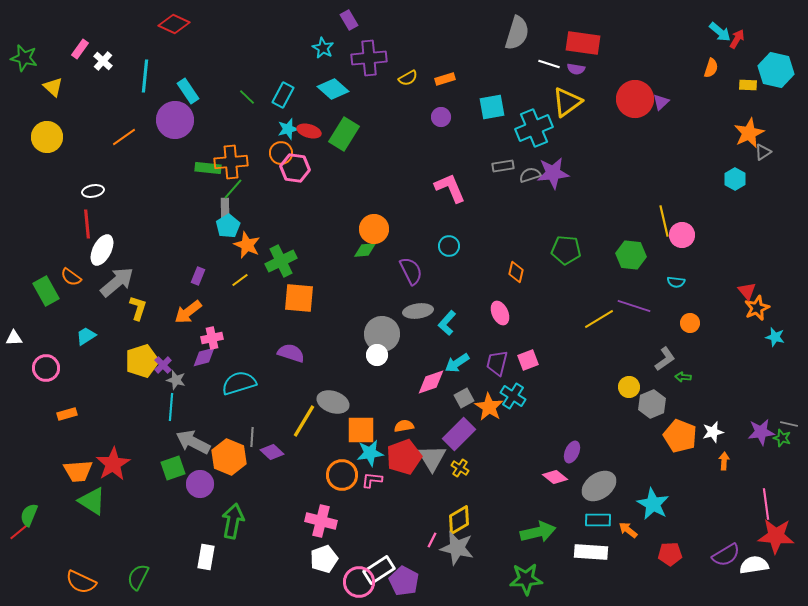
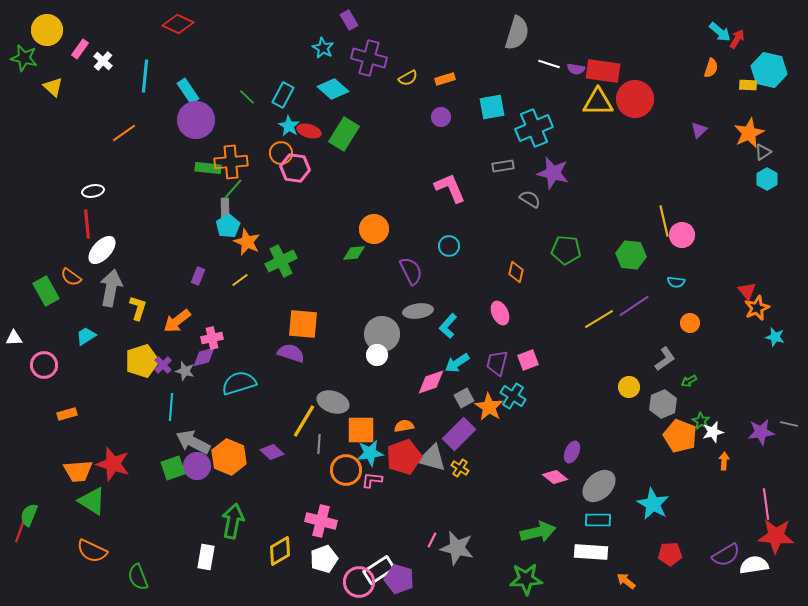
red diamond at (174, 24): moved 4 px right
red rectangle at (583, 43): moved 20 px right, 28 px down
purple cross at (369, 58): rotated 20 degrees clockwise
cyan hexagon at (776, 70): moved 7 px left
yellow triangle at (567, 102): moved 31 px right; rotated 36 degrees clockwise
purple triangle at (661, 102): moved 38 px right, 28 px down
purple circle at (175, 120): moved 21 px right
cyan star at (288, 129): moved 1 px right, 3 px up; rotated 25 degrees counterclockwise
yellow circle at (47, 137): moved 107 px up
orange line at (124, 137): moved 4 px up
purple star at (553, 173): rotated 20 degrees clockwise
gray semicircle at (530, 175): moved 24 px down; rotated 50 degrees clockwise
cyan hexagon at (735, 179): moved 32 px right
orange star at (247, 245): moved 3 px up
white ellipse at (102, 250): rotated 16 degrees clockwise
green diamond at (365, 250): moved 11 px left, 3 px down
gray arrow at (117, 282): moved 6 px left, 6 px down; rotated 39 degrees counterclockwise
orange square at (299, 298): moved 4 px right, 26 px down
purple line at (634, 306): rotated 52 degrees counterclockwise
orange arrow at (188, 312): moved 11 px left, 9 px down
cyan L-shape at (447, 323): moved 1 px right, 3 px down
pink circle at (46, 368): moved 2 px left, 3 px up
green arrow at (683, 377): moved 6 px right, 4 px down; rotated 35 degrees counterclockwise
gray star at (176, 380): moved 9 px right, 9 px up
gray hexagon at (652, 404): moved 11 px right
gray line at (252, 437): moved 67 px right, 7 px down
green star at (782, 438): moved 81 px left, 17 px up; rotated 12 degrees clockwise
gray triangle at (432, 458): rotated 44 degrees counterclockwise
red star at (113, 464): rotated 24 degrees counterclockwise
orange circle at (342, 475): moved 4 px right, 5 px up
purple circle at (200, 484): moved 3 px left, 18 px up
gray ellipse at (599, 486): rotated 8 degrees counterclockwise
yellow diamond at (459, 520): moved 179 px left, 31 px down
orange arrow at (628, 530): moved 2 px left, 51 px down
red line at (20, 531): rotated 30 degrees counterclockwise
green semicircle at (138, 577): rotated 48 degrees counterclockwise
purple pentagon at (404, 581): moved 5 px left, 2 px up; rotated 12 degrees counterclockwise
orange semicircle at (81, 582): moved 11 px right, 31 px up
